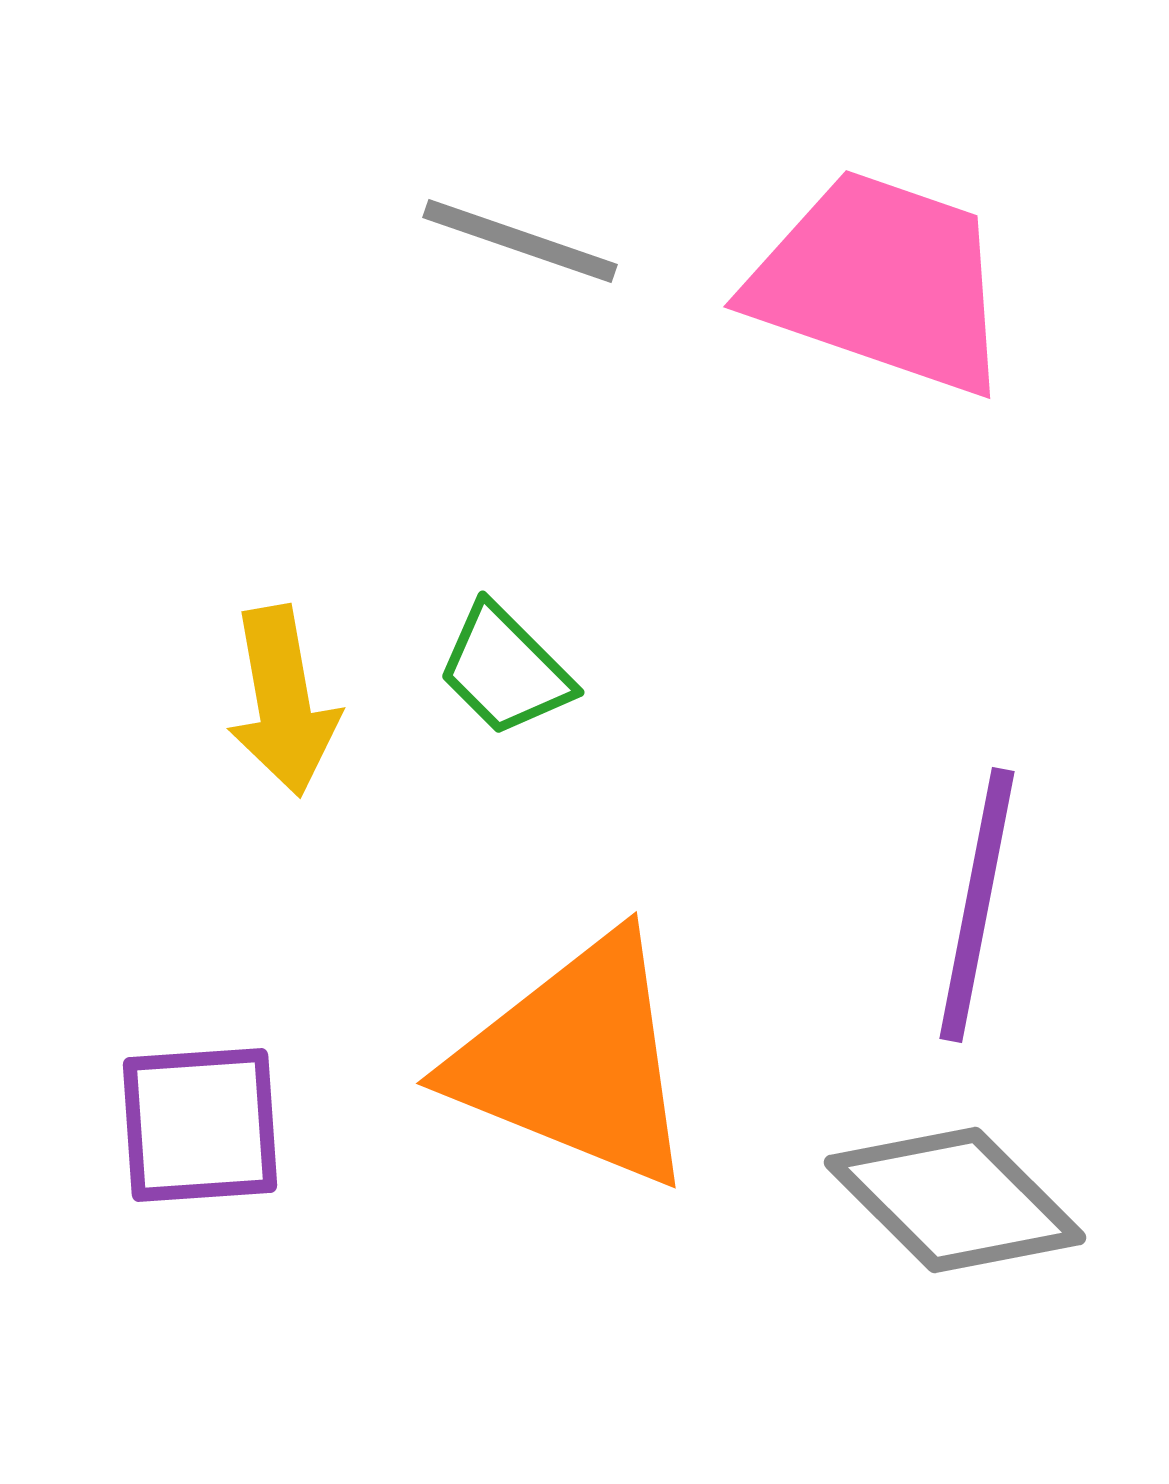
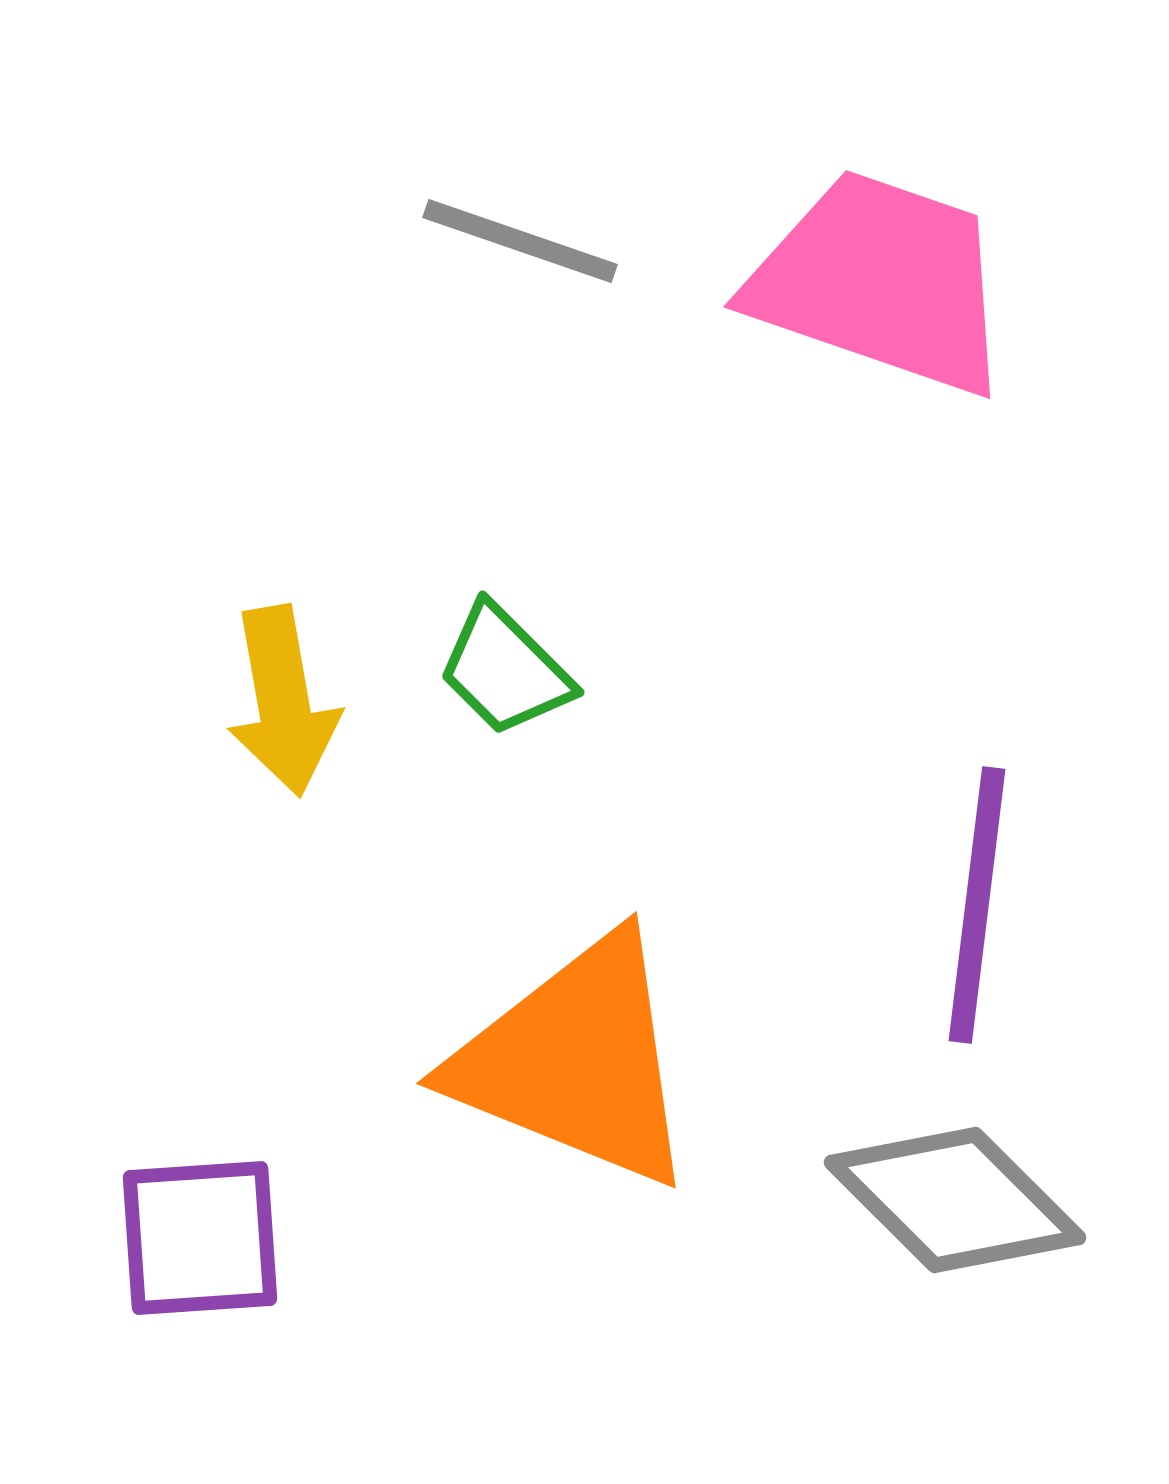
purple line: rotated 4 degrees counterclockwise
purple square: moved 113 px down
